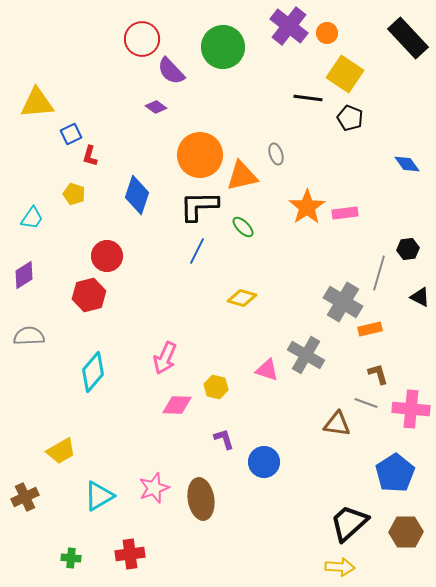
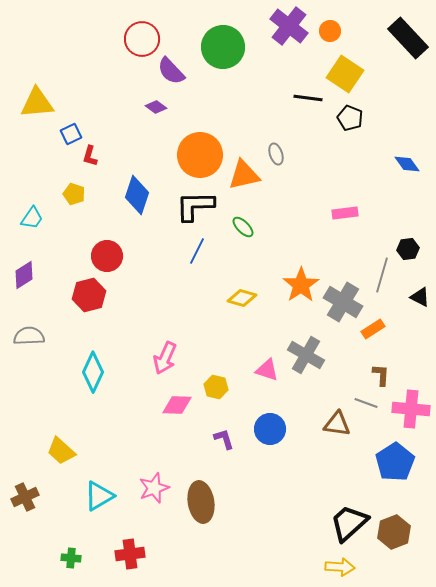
orange circle at (327, 33): moved 3 px right, 2 px up
orange triangle at (242, 176): moved 2 px right, 1 px up
black L-shape at (199, 206): moved 4 px left
orange star at (307, 207): moved 6 px left, 78 px down
gray line at (379, 273): moved 3 px right, 2 px down
orange rectangle at (370, 329): moved 3 px right; rotated 20 degrees counterclockwise
cyan diamond at (93, 372): rotated 15 degrees counterclockwise
brown L-shape at (378, 374): moved 3 px right, 1 px down; rotated 20 degrees clockwise
yellow trapezoid at (61, 451): rotated 72 degrees clockwise
blue circle at (264, 462): moved 6 px right, 33 px up
blue pentagon at (395, 473): moved 11 px up
brown ellipse at (201, 499): moved 3 px down
brown hexagon at (406, 532): moved 12 px left; rotated 20 degrees counterclockwise
